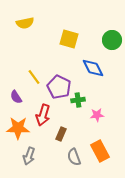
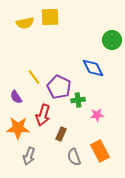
yellow square: moved 19 px left, 22 px up; rotated 18 degrees counterclockwise
